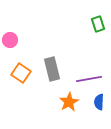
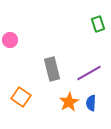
orange square: moved 24 px down
purple line: moved 6 px up; rotated 20 degrees counterclockwise
blue semicircle: moved 8 px left, 1 px down
